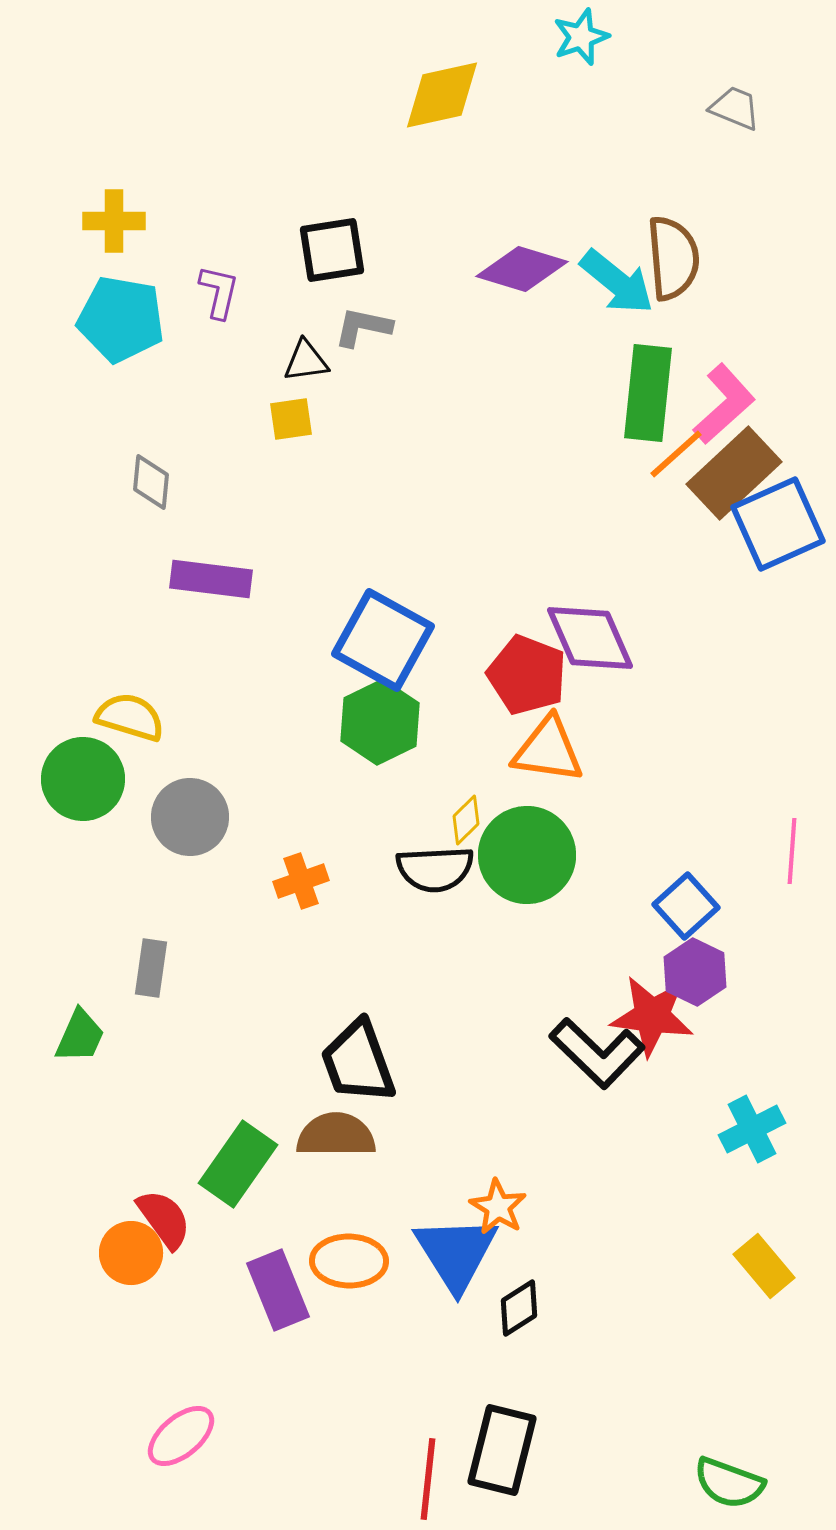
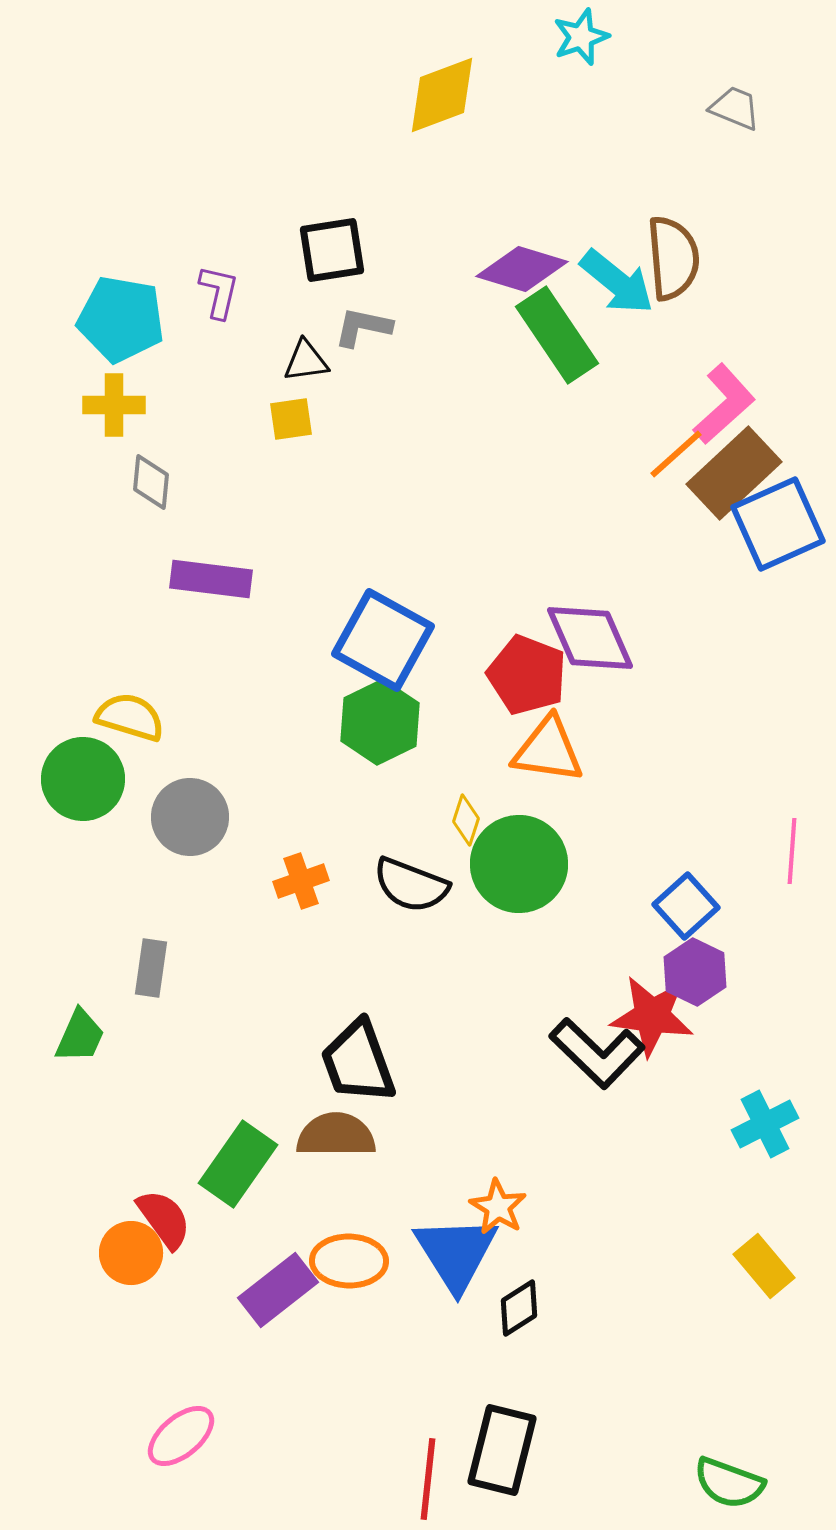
yellow diamond at (442, 95): rotated 8 degrees counterclockwise
yellow cross at (114, 221): moved 184 px down
green rectangle at (648, 393): moved 91 px left, 58 px up; rotated 40 degrees counterclockwise
yellow diamond at (466, 820): rotated 27 degrees counterclockwise
green circle at (527, 855): moved 8 px left, 9 px down
black semicircle at (435, 869): moved 24 px left, 16 px down; rotated 24 degrees clockwise
cyan cross at (752, 1129): moved 13 px right, 5 px up
purple rectangle at (278, 1290): rotated 74 degrees clockwise
